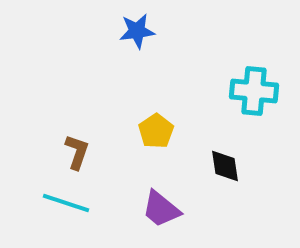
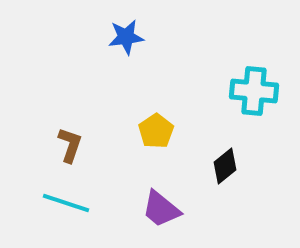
blue star: moved 11 px left, 6 px down
brown L-shape: moved 7 px left, 7 px up
black diamond: rotated 60 degrees clockwise
